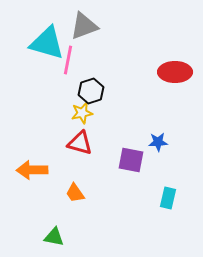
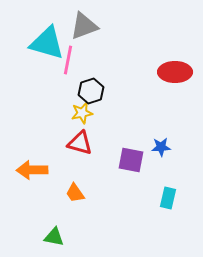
blue star: moved 3 px right, 5 px down
